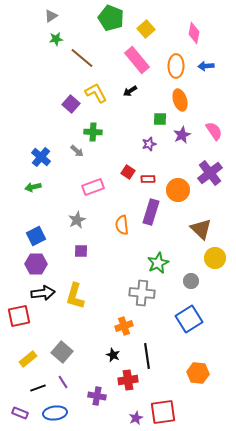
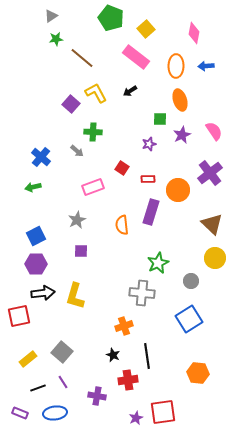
pink rectangle at (137, 60): moved 1 px left, 3 px up; rotated 12 degrees counterclockwise
red square at (128, 172): moved 6 px left, 4 px up
brown triangle at (201, 229): moved 11 px right, 5 px up
